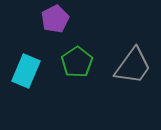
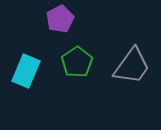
purple pentagon: moved 5 px right
gray trapezoid: moved 1 px left
